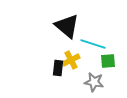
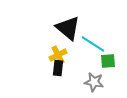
black triangle: moved 1 px right, 2 px down
cyan line: rotated 15 degrees clockwise
yellow cross: moved 13 px left, 5 px up
